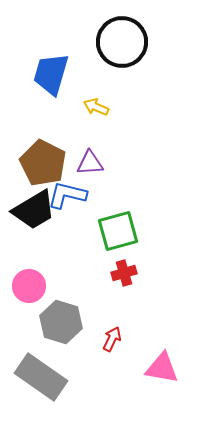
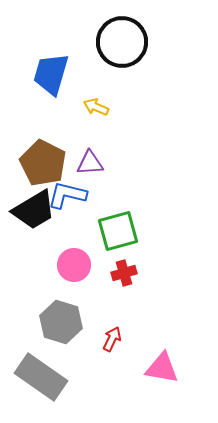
pink circle: moved 45 px right, 21 px up
